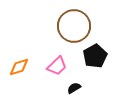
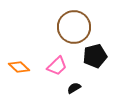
brown circle: moved 1 px down
black pentagon: rotated 15 degrees clockwise
orange diamond: rotated 60 degrees clockwise
